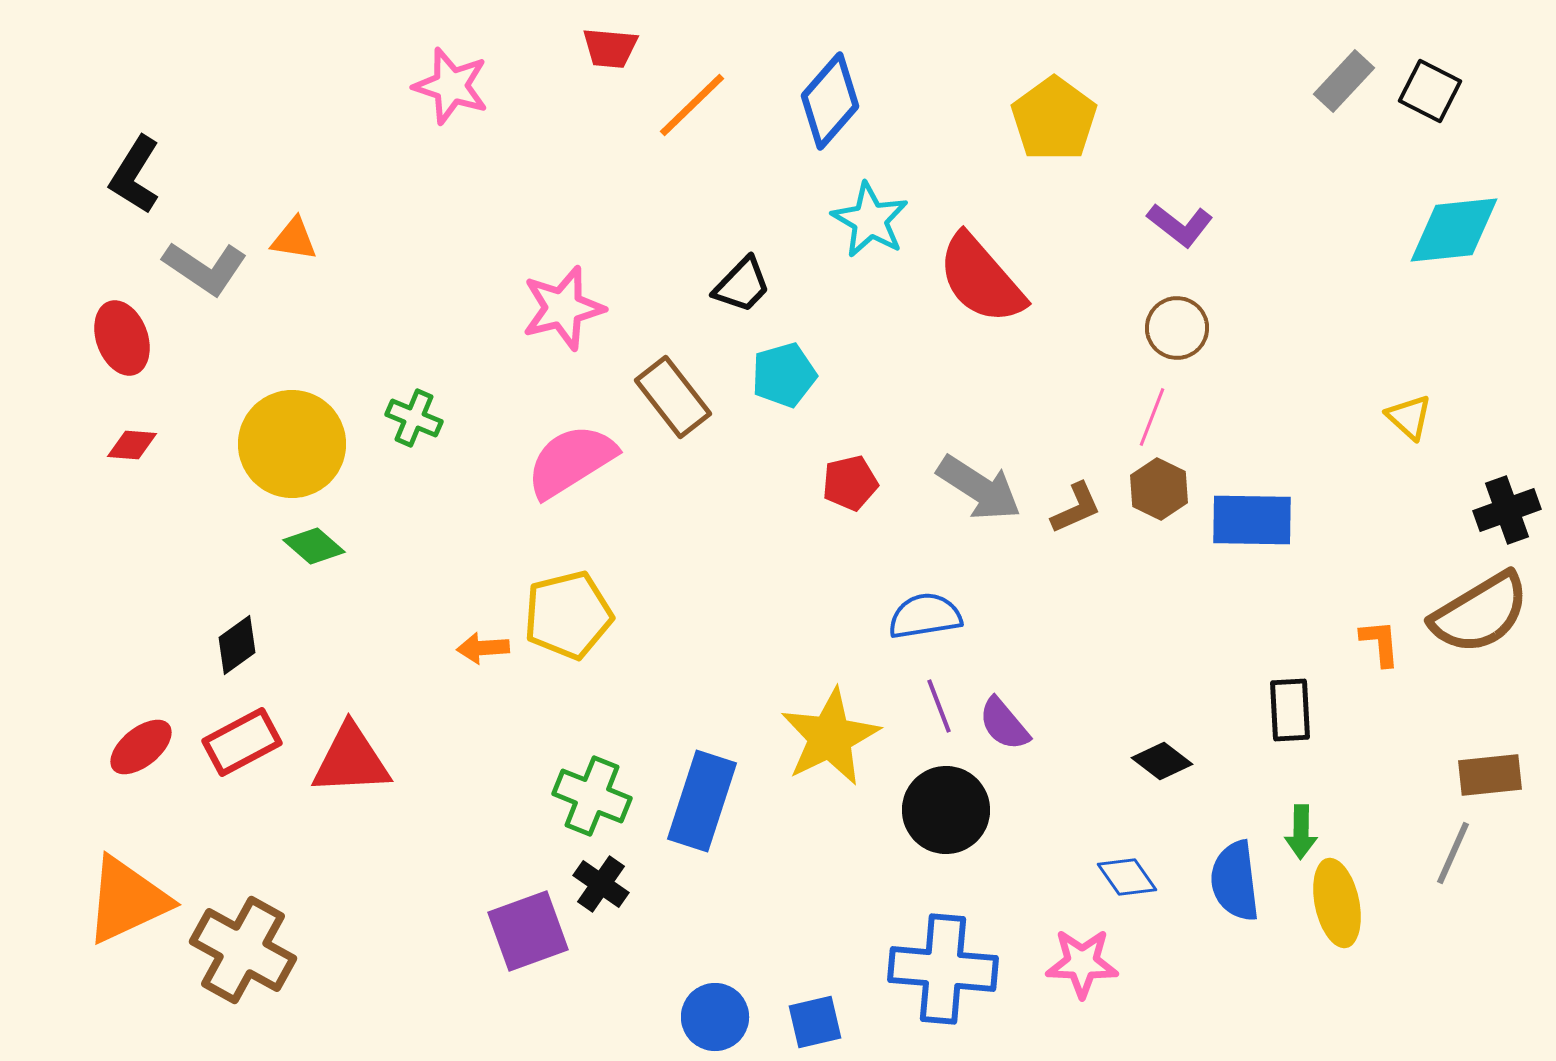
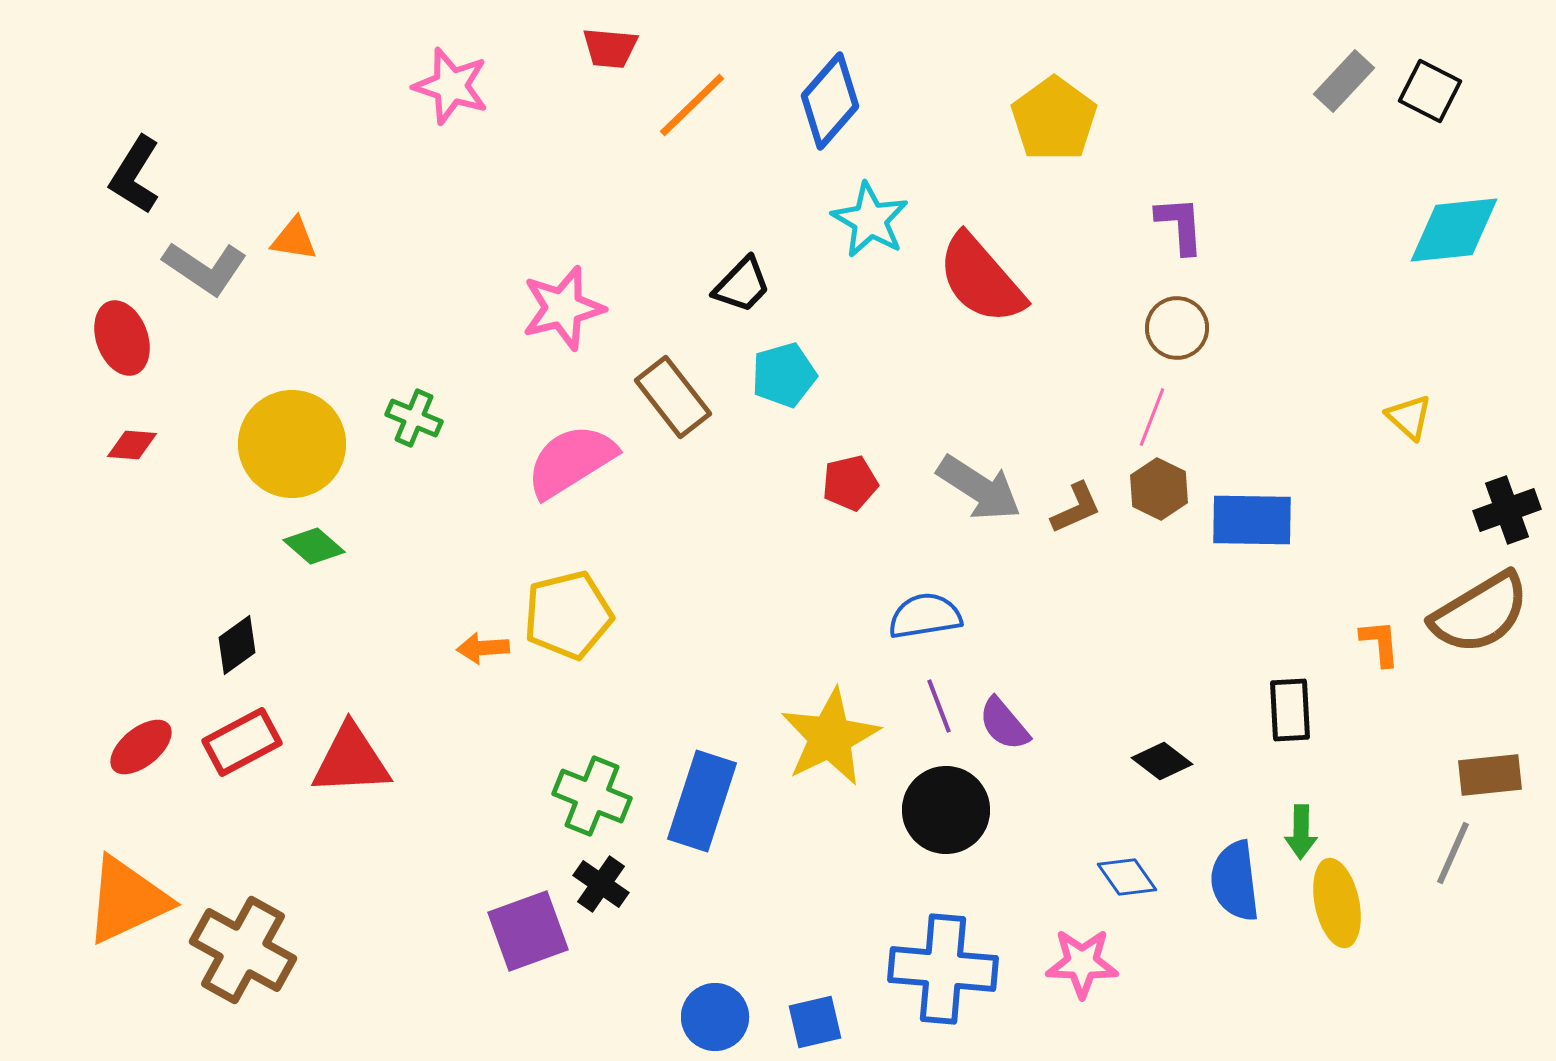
purple L-shape at (1180, 225): rotated 132 degrees counterclockwise
